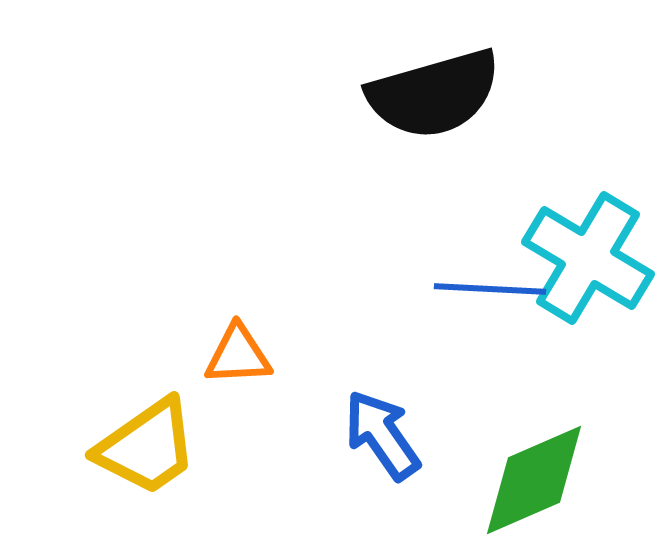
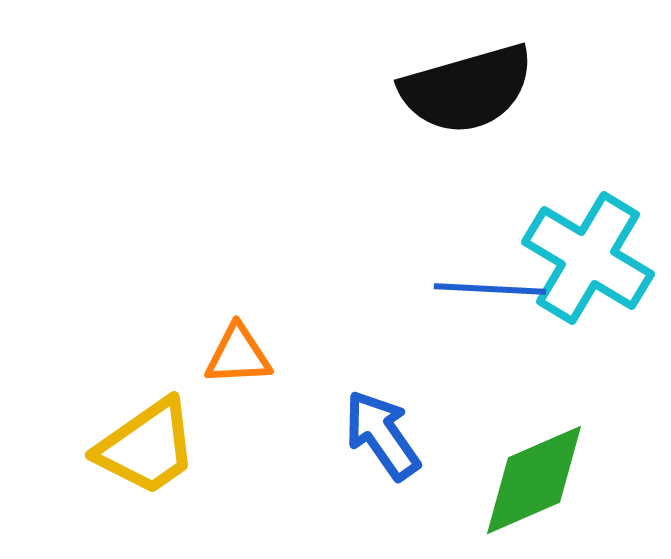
black semicircle: moved 33 px right, 5 px up
